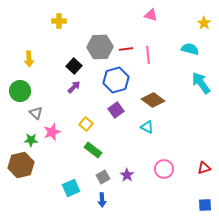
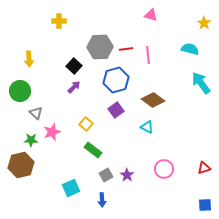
gray square: moved 3 px right, 2 px up
